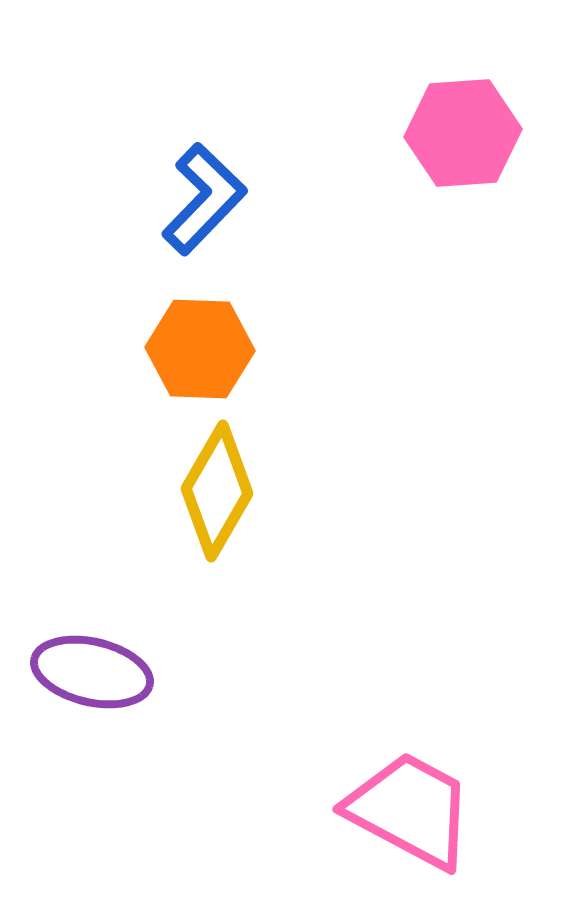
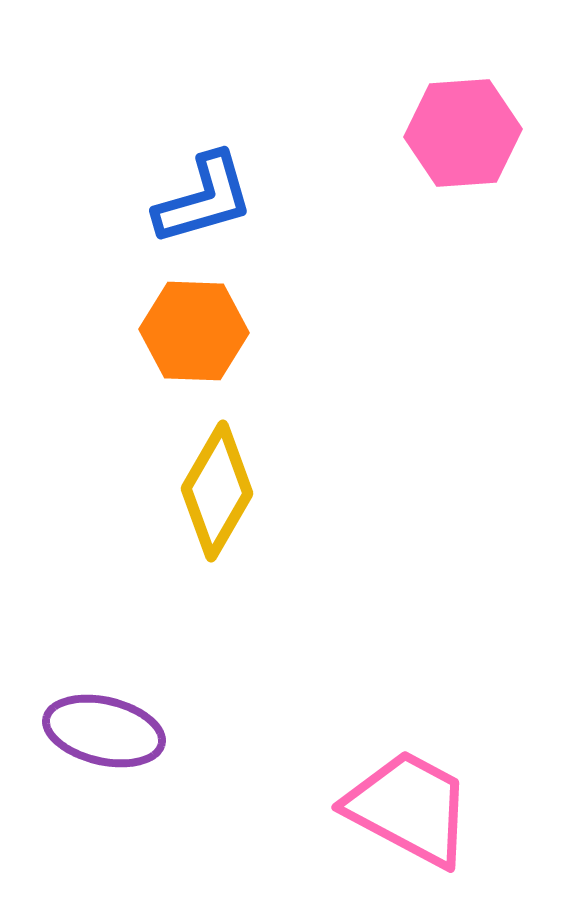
blue L-shape: rotated 30 degrees clockwise
orange hexagon: moved 6 px left, 18 px up
purple ellipse: moved 12 px right, 59 px down
pink trapezoid: moved 1 px left, 2 px up
